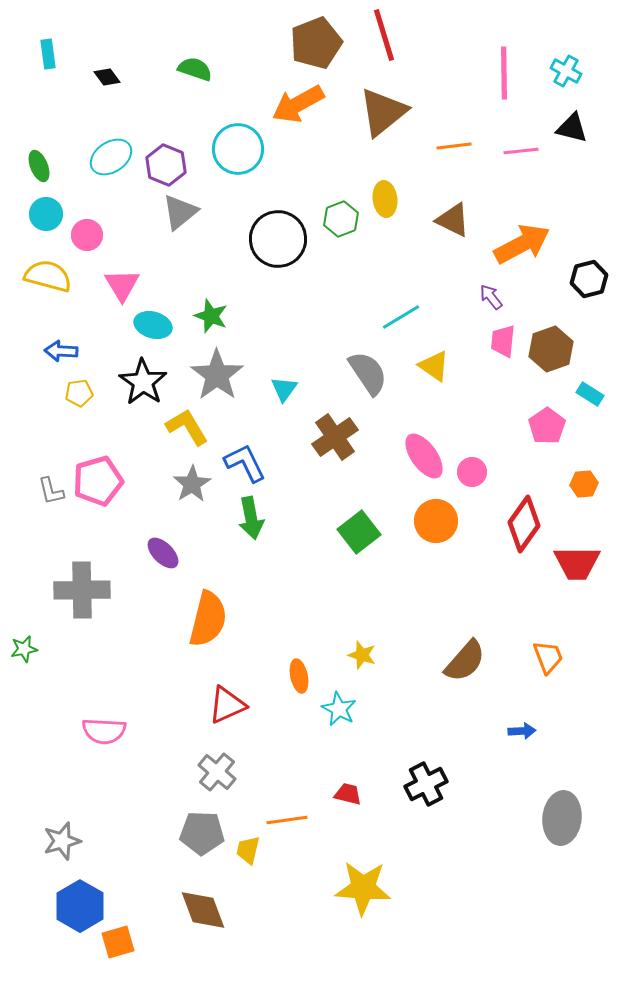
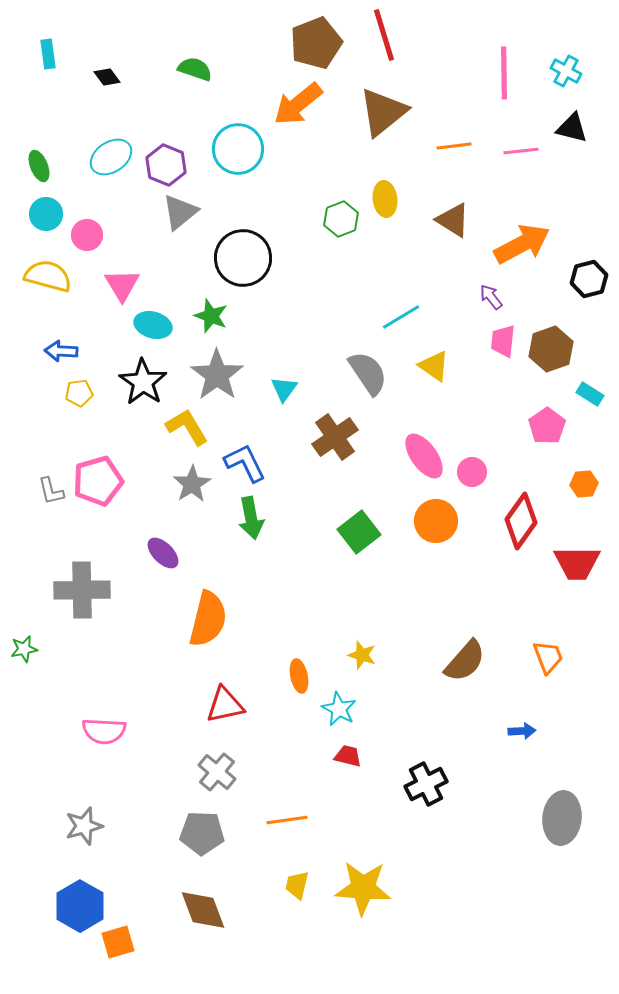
orange arrow at (298, 104): rotated 10 degrees counterclockwise
brown triangle at (453, 220): rotated 6 degrees clockwise
black circle at (278, 239): moved 35 px left, 19 px down
red diamond at (524, 524): moved 3 px left, 3 px up
red triangle at (227, 705): moved 2 px left; rotated 12 degrees clockwise
red trapezoid at (348, 794): moved 38 px up
gray star at (62, 841): moved 22 px right, 15 px up
yellow trapezoid at (248, 850): moved 49 px right, 35 px down
